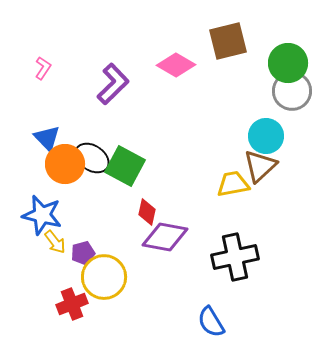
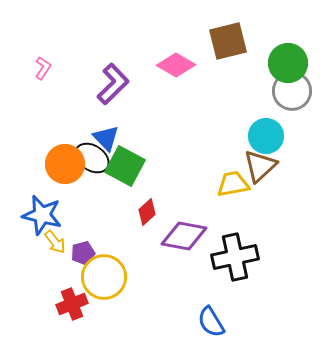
blue triangle: moved 59 px right
red diamond: rotated 36 degrees clockwise
purple diamond: moved 19 px right, 1 px up
